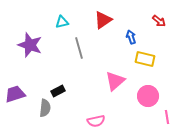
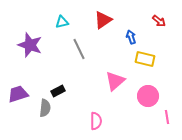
gray line: moved 1 px down; rotated 10 degrees counterclockwise
purple trapezoid: moved 3 px right
pink semicircle: rotated 78 degrees counterclockwise
